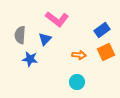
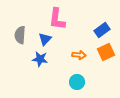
pink L-shape: rotated 60 degrees clockwise
blue star: moved 10 px right
